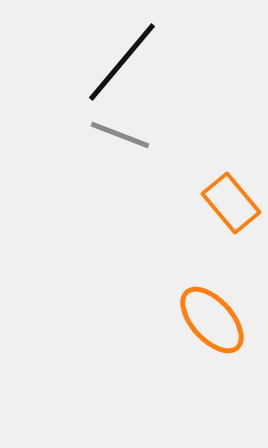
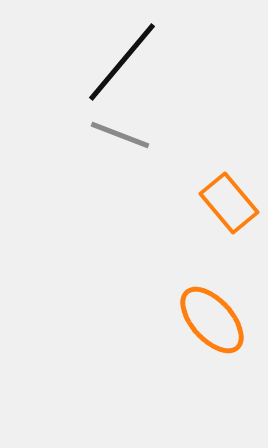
orange rectangle: moved 2 px left
